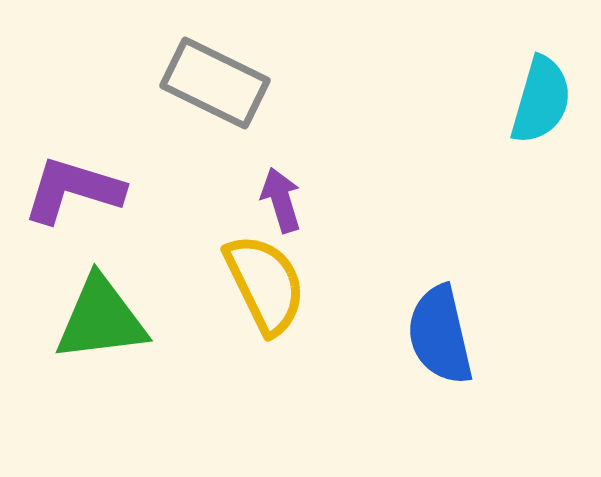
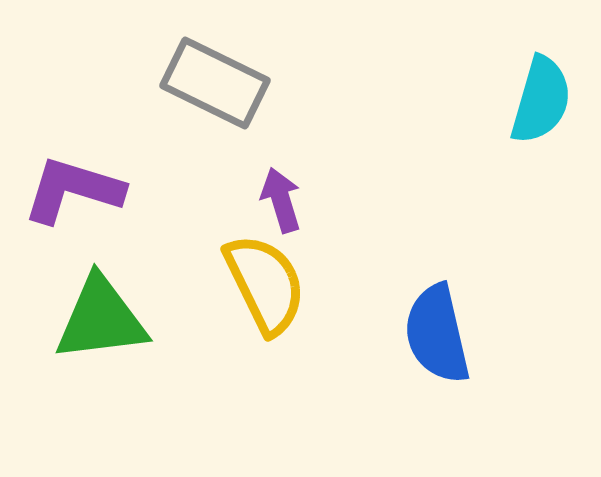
blue semicircle: moved 3 px left, 1 px up
